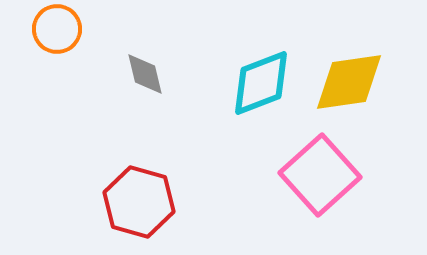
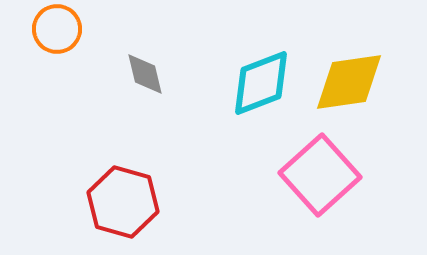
red hexagon: moved 16 px left
